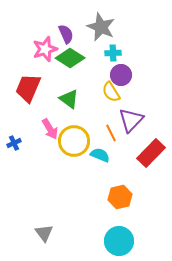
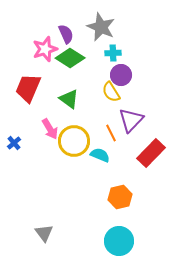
blue cross: rotated 16 degrees counterclockwise
